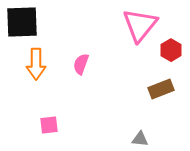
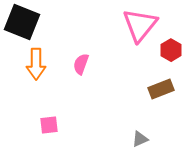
black square: rotated 24 degrees clockwise
gray triangle: rotated 30 degrees counterclockwise
